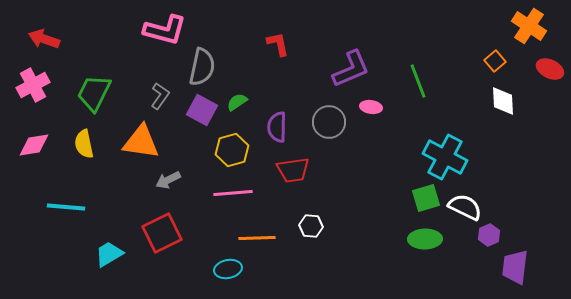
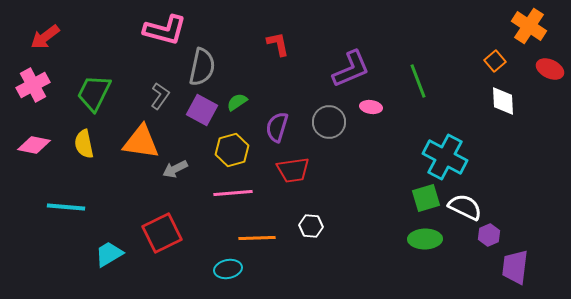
red arrow: moved 1 px right, 2 px up; rotated 56 degrees counterclockwise
purple semicircle: rotated 16 degrees clockwise
pink diamond: rotated 20 degrees clockwise
gray arrow: moved 7 px right, 11 px up
